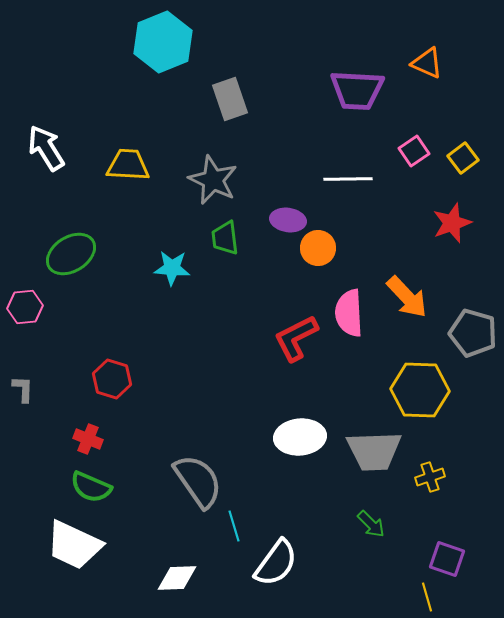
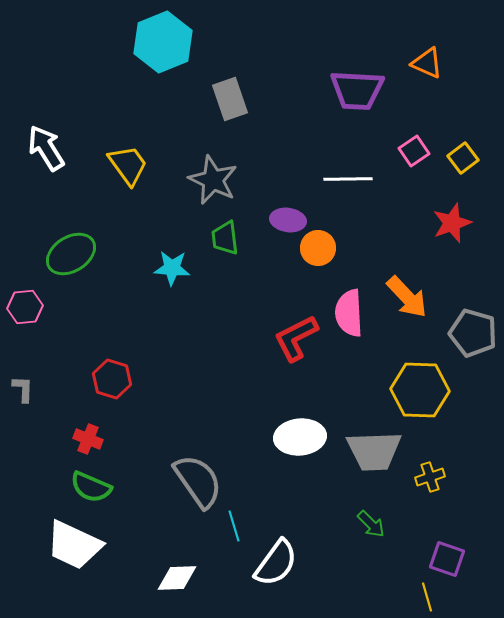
yellow trapezoid: rotated 51 degrees clockwise
